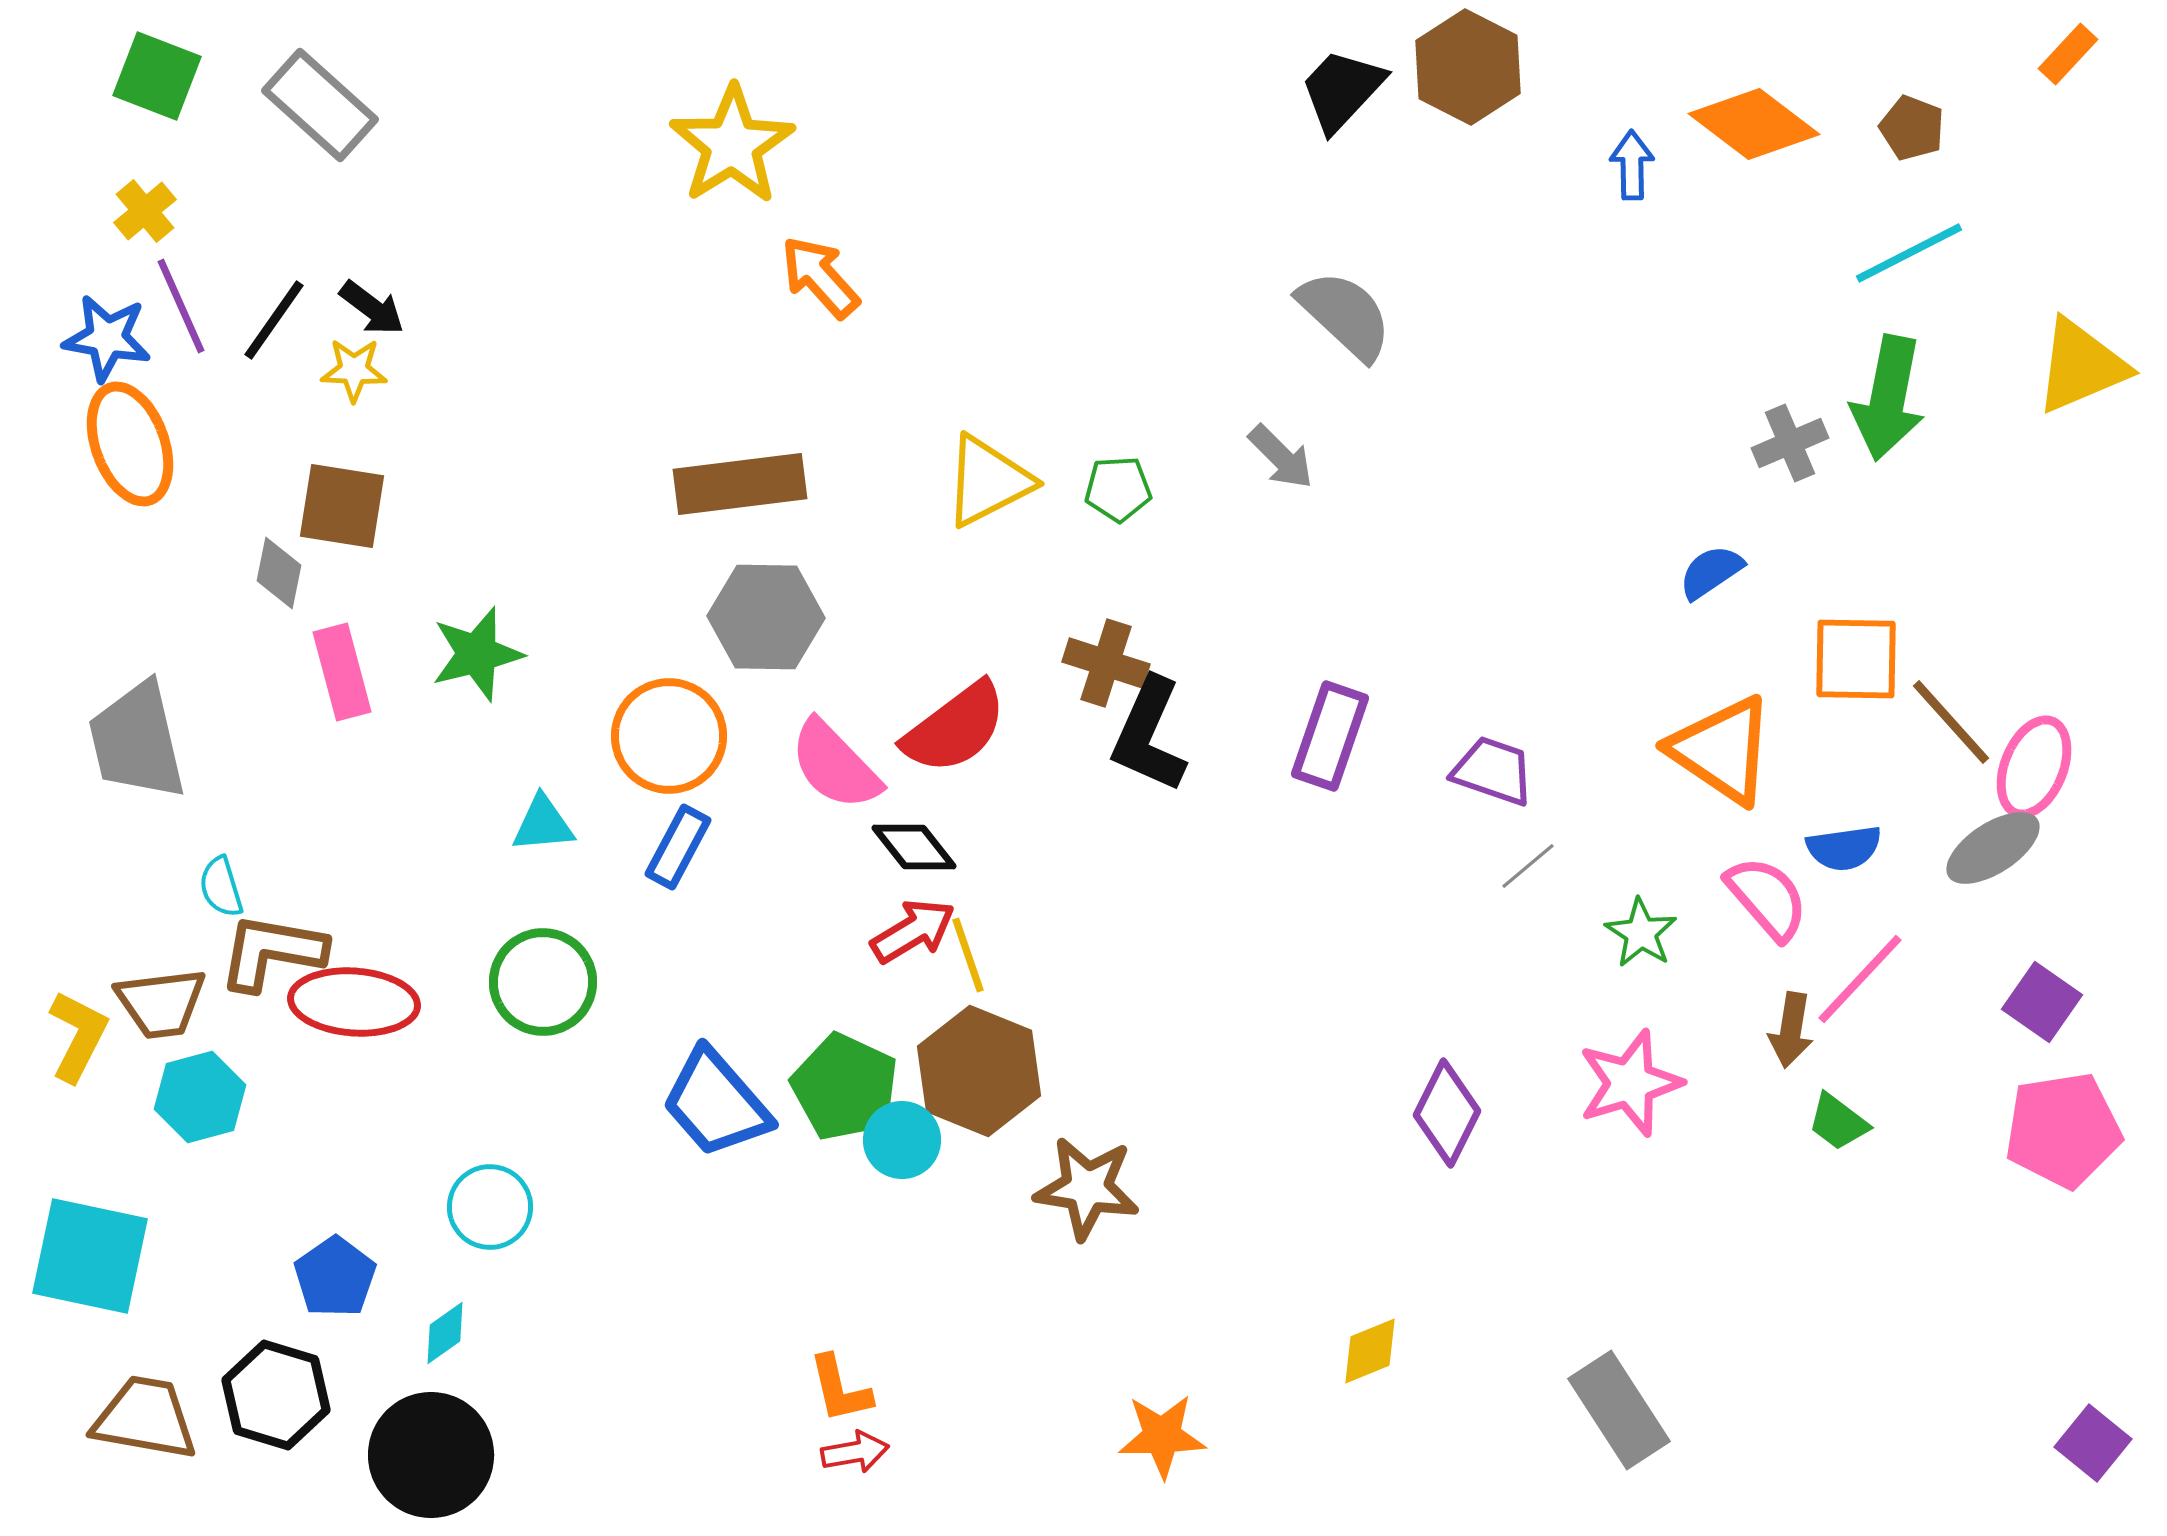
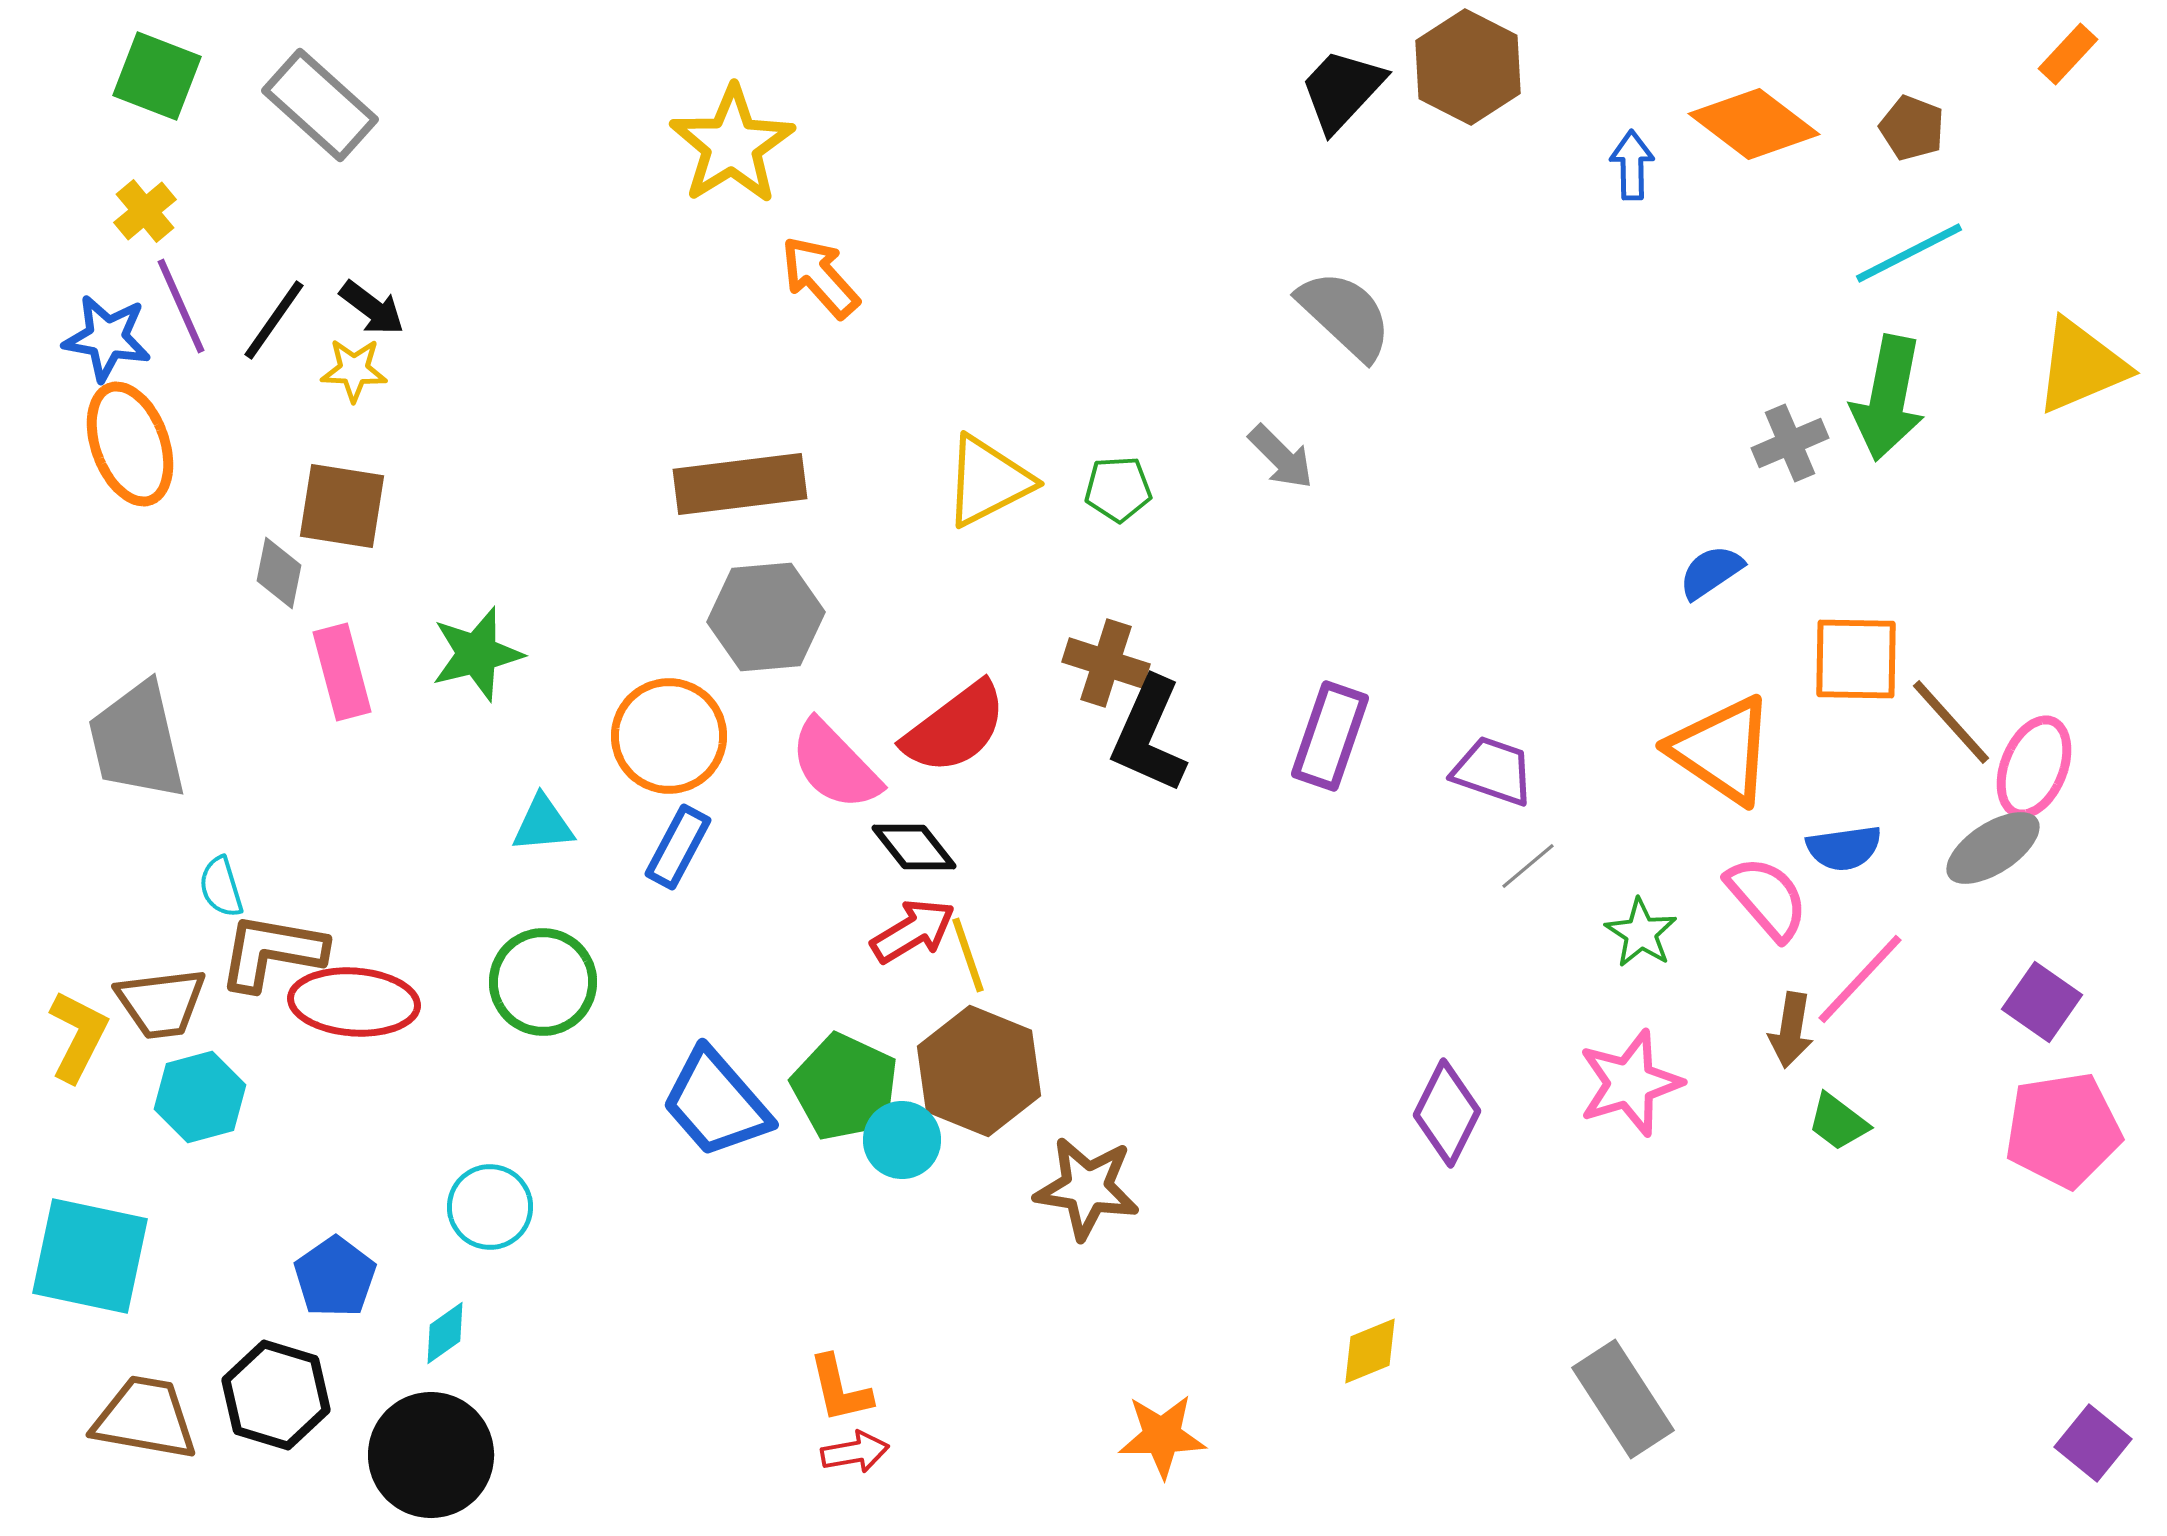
gray hexagon at (766, 617): rotated 6 degrees counterclockwise
gray rectangle at (1619, 1410): moved 4 px right, 11 px up
